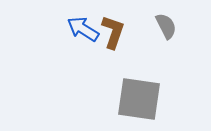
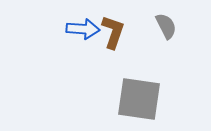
blue arrow: rotated 152 degrees clockwise
